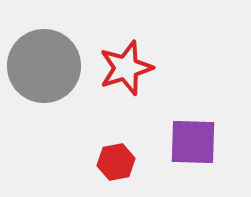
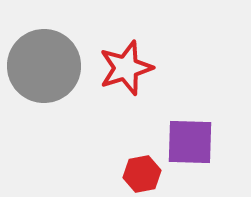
purple square: moved 3 px left
red hexagon: moved 26 px right, 12 px down
